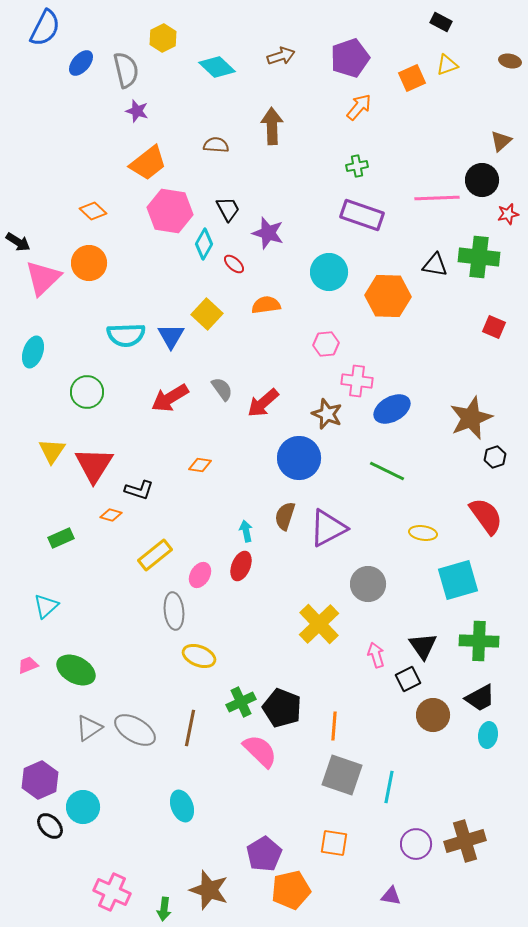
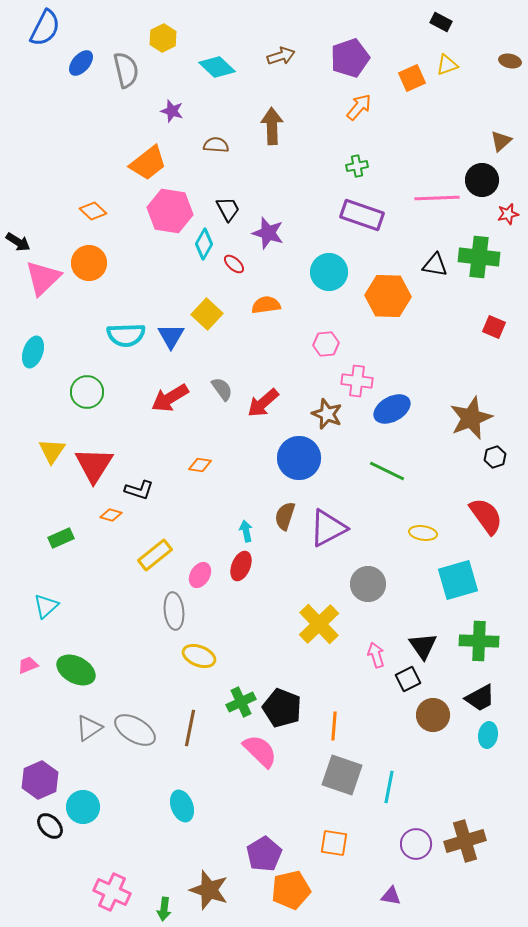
purple star at (137, 111): moved 35 px right
